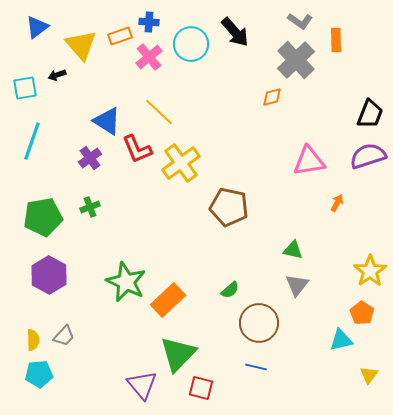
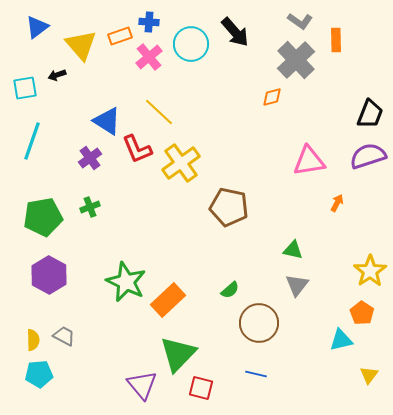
gray trapezoid at (64, 336): rotated 105 degrees counterclockwise
blue line at (256, 367): moved 7 px down
